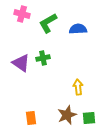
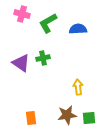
brown star: rotated 12 degrees clockwise
